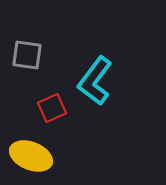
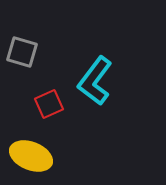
gray square: moved 5 px left, 3 px up; rotated 8 degrees clockwise
red square: moved 3 px left, 4 px up
